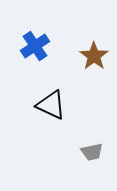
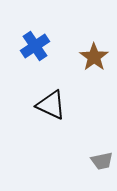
brown star: moved 1 px down
gray trapezoid: moved 10 px right, 9 px down
